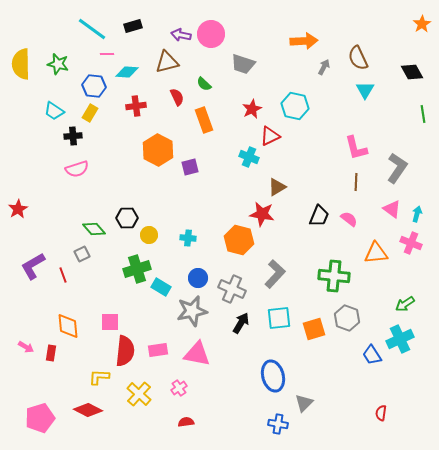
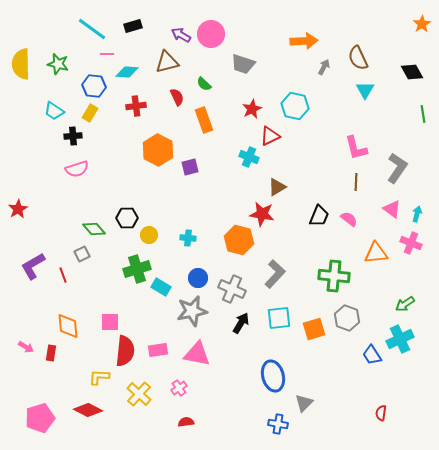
purple arrow at (181, 35): rotated 18 degrees clockwise
